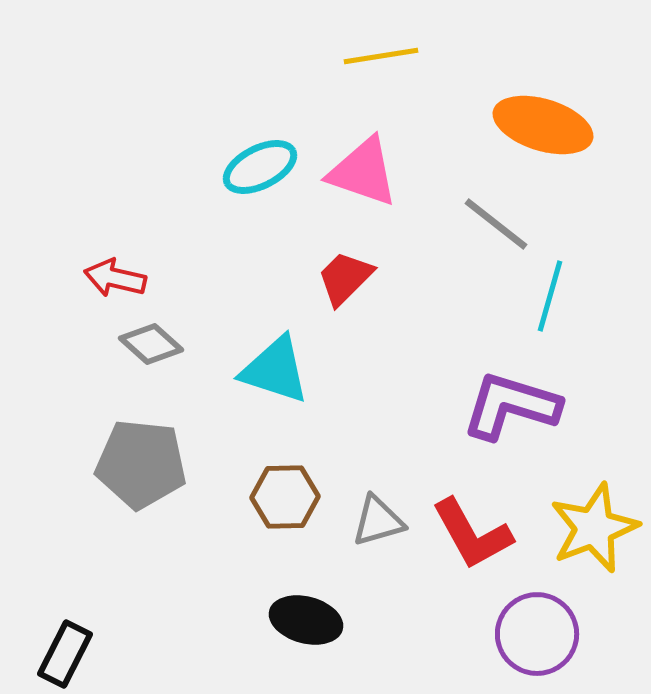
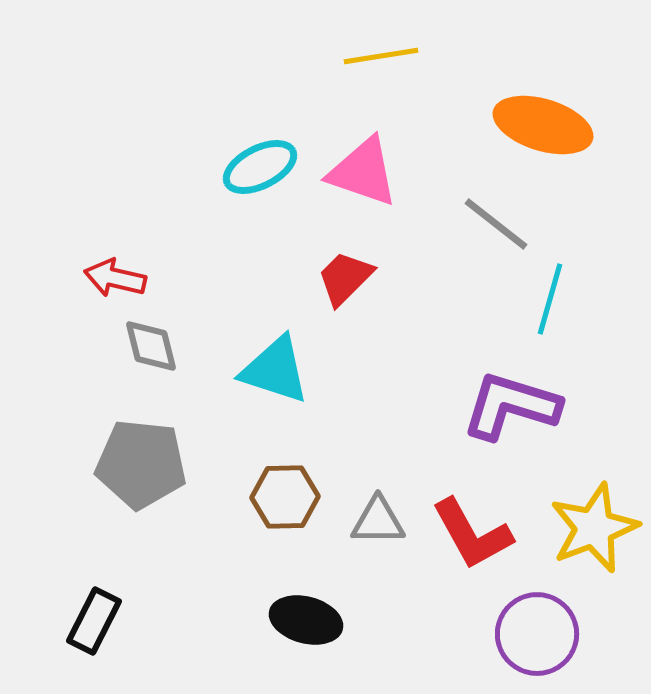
cyan line: moved 3 px down
gray diamond: moved 2 px down; rotated 34 degrees clockwise
gray triangle: rotated 16 degrees clockwise
black rectangle: moved 29 px right, 33 px up
